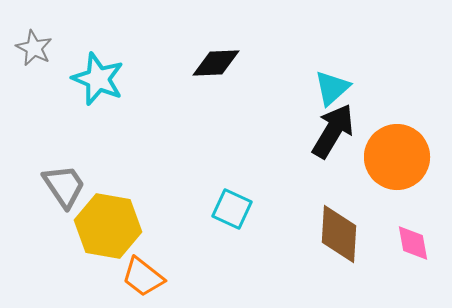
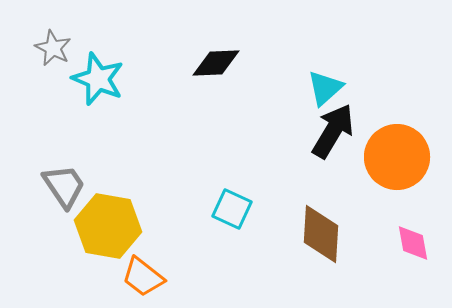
gray star: moved 19 px right
cyan triangle: moved 7 px left
brown diamond: moved 18 px left
